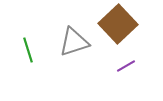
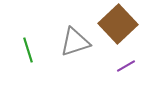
gray triangle: moved 1 px right
